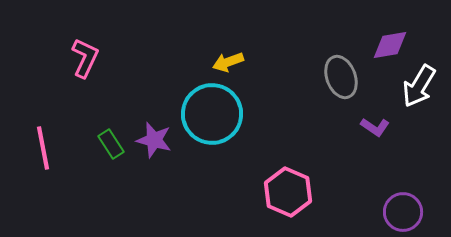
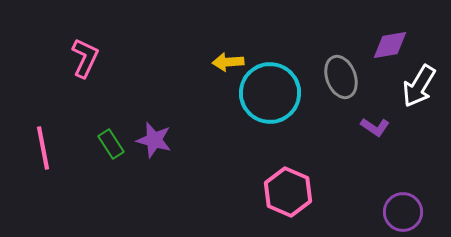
yellow arrow: rotated 16 degrees clockwise
cyan circle: moved 58 px right, 21 px up
